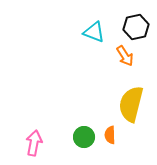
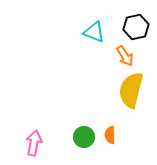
yellow semicircle: moved 14 px up
